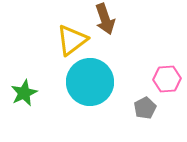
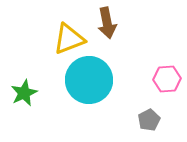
brown arrow: moved 2 px right, 4 px down; rotated 8 degrees clockwise
yellow triangle: moved 3 px left, 1 px up; rotated 16 degrees clockwise
cyan circle: moved 1 px left, 2 px up
gray pentagon: moved 4 px right, 12 px down
